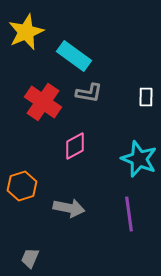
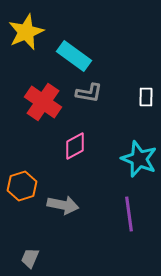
gray arrow: moved 6 px left, 3 px up
